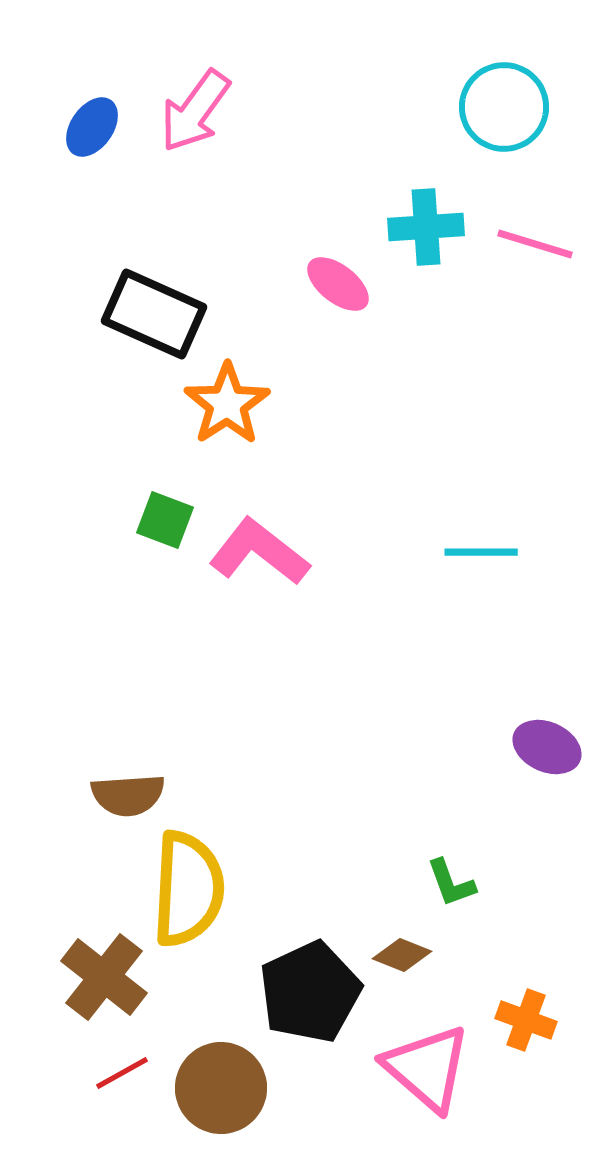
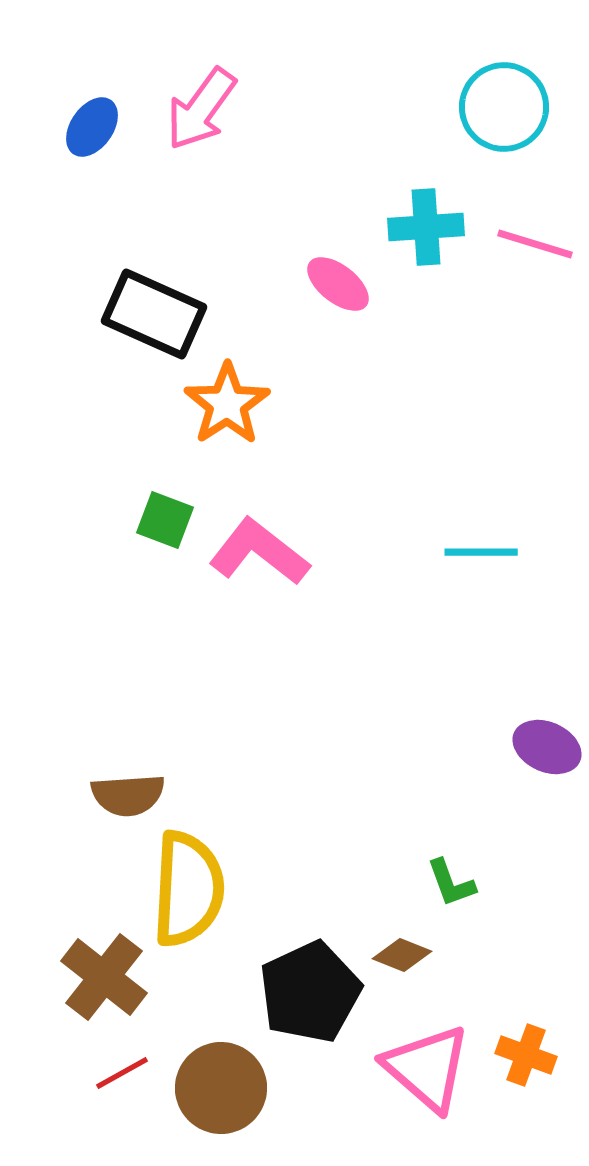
pink arrow: moved 6 px right, 2 px up
orange cross: moved 35 px down
